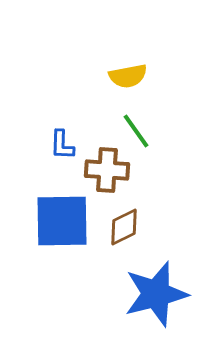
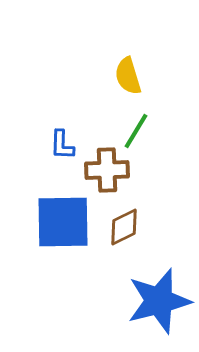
yellow semicircle: rotated 84 degrees clockwise
green line: rotated 66 degrees clockwise
brown cross: rotated 6 degrees counterclockwise
blue square: moved 1 px right, 1 px down
blue star: moved 3 px right, 7 px down
